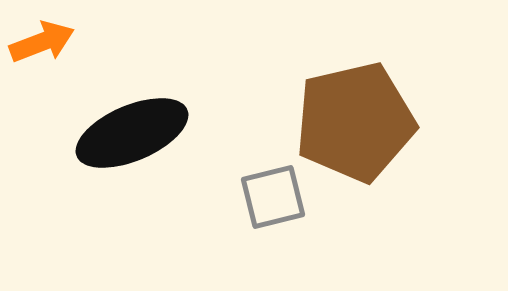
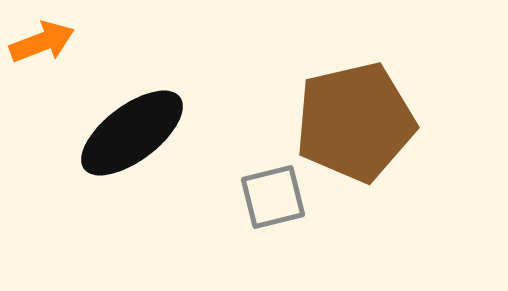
black ellipse: rotated 14 degrees counterclockwise
